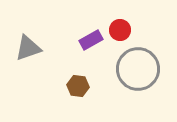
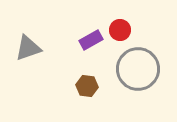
brown hexagon: moved 9 px right
